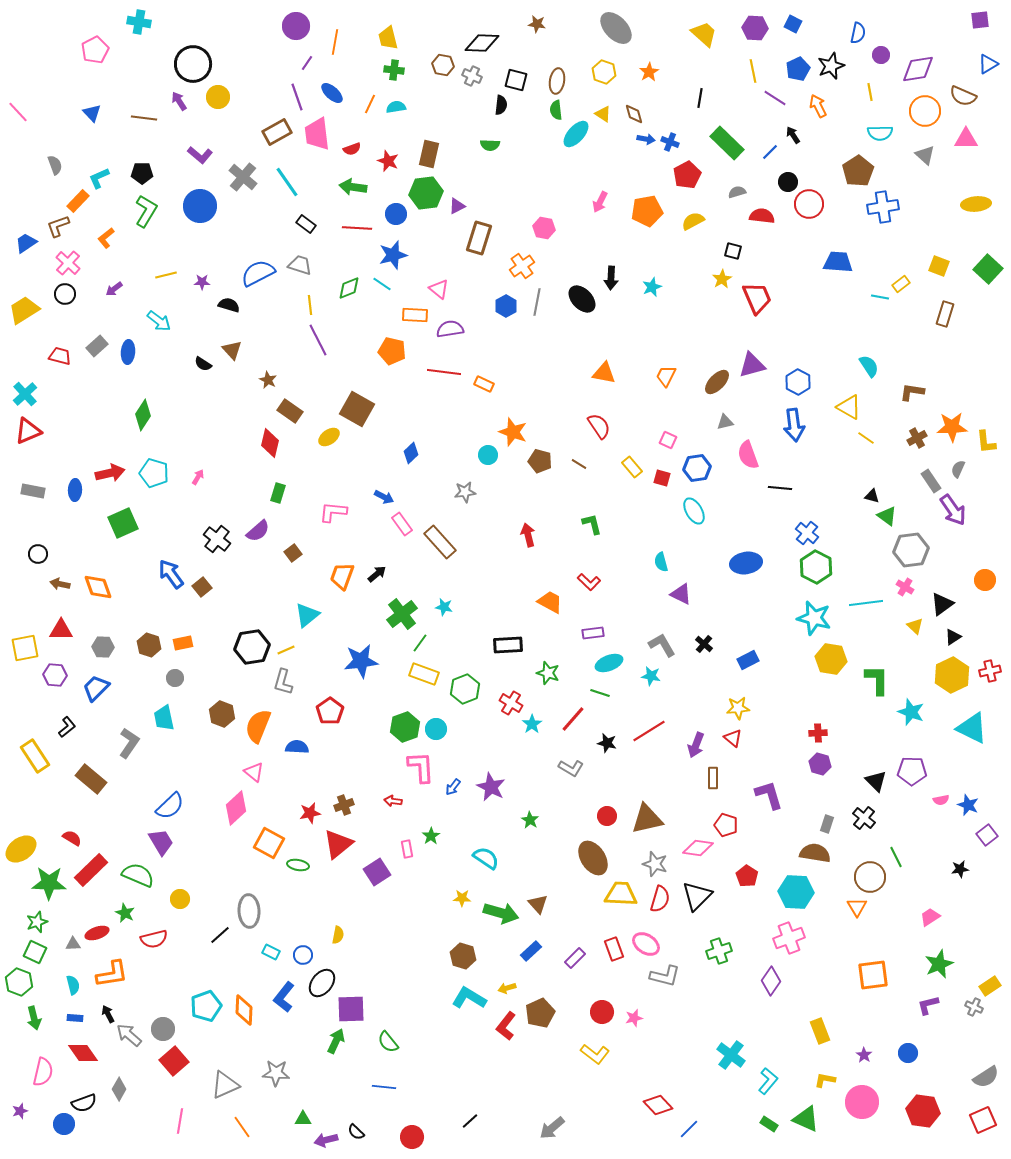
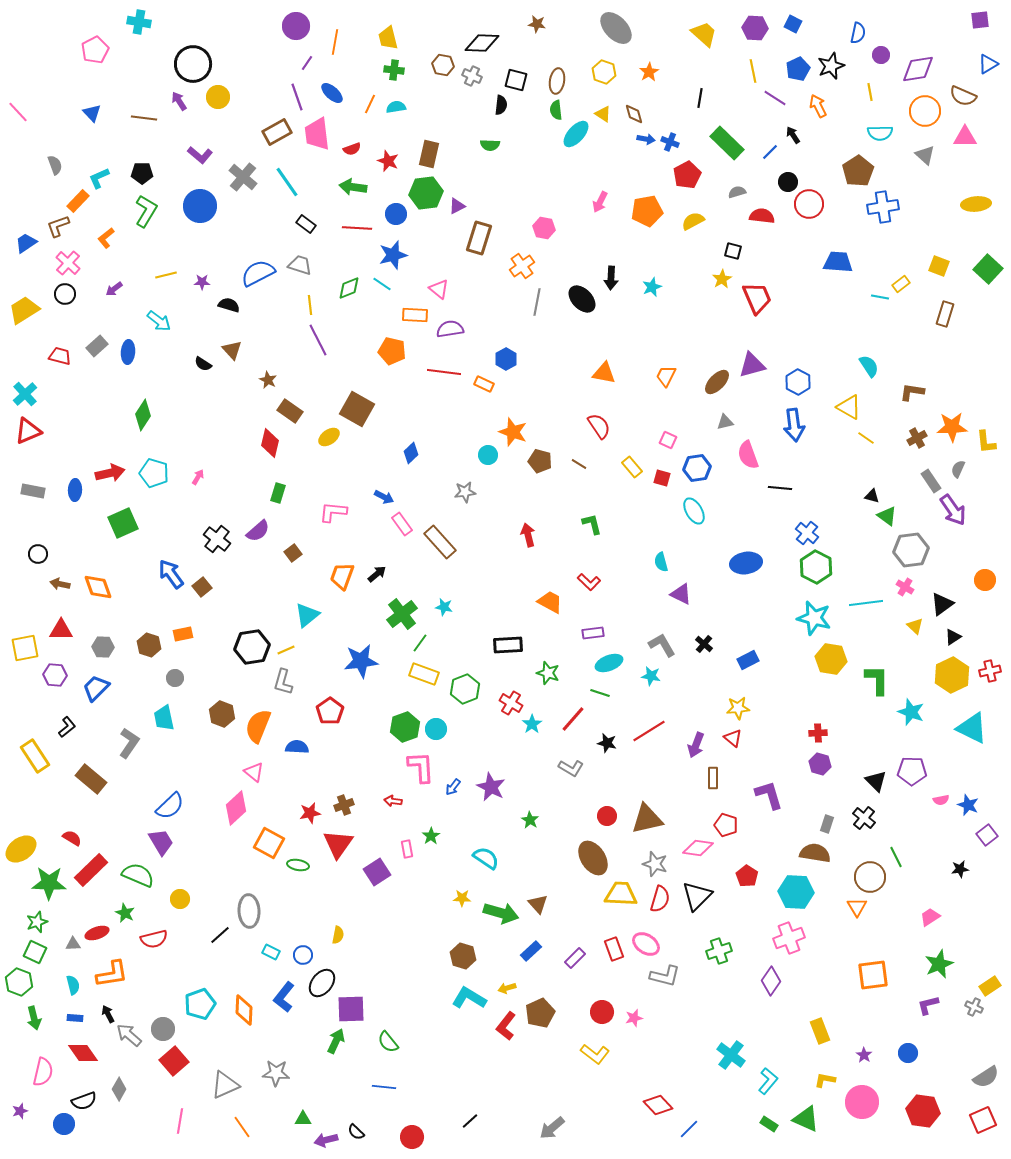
pink triangle at (966, 139): moved 1 px left, 2 px up
blue hexagon at (506, 306): moved 53 px down
orange rectangle at (183, 643): moved 9 px up
red triangle at (338, 844): rotated 16 degrees counterclockwise
cyan pentagon at (206, 1006): moved 6 px left, 2 px up
black semicircle at (84, 1103): moved 2 px up
